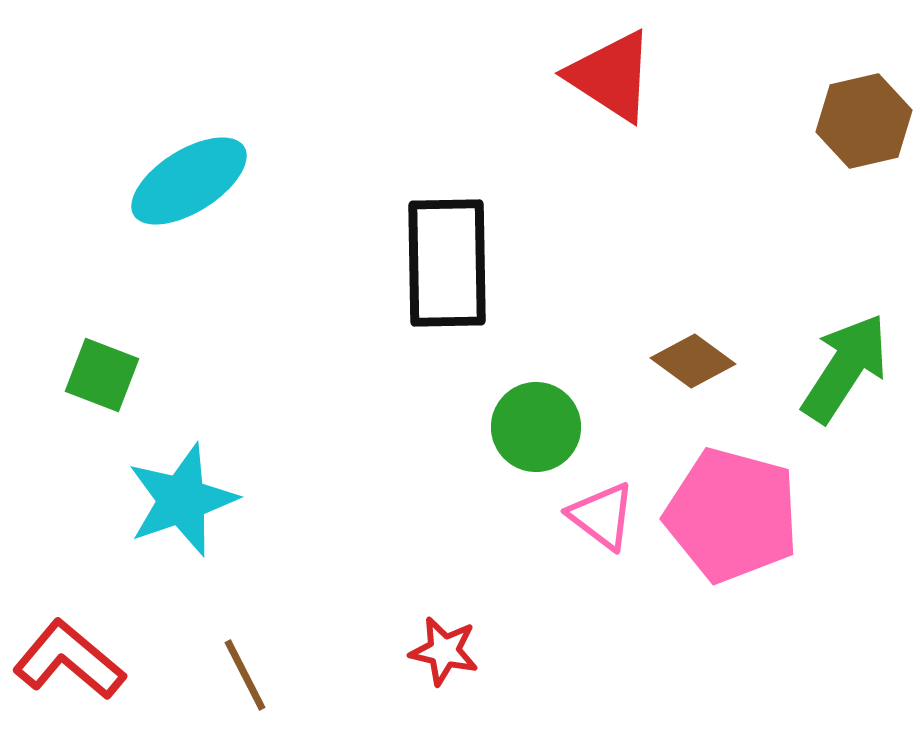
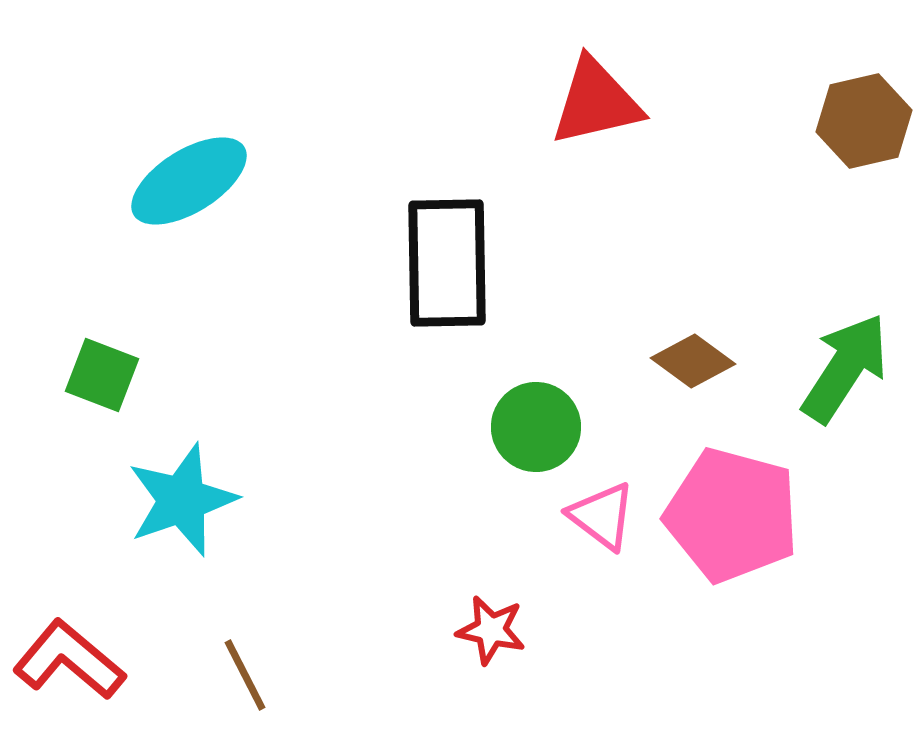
red triangle: moved 15 px left, 26 px down; rotated 46 degrees counterclockwise
red star: moved 47 px right, 21 px up
